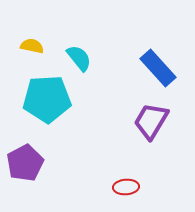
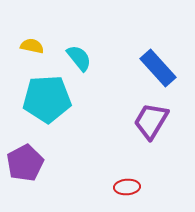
red ellipse: moved 1 px right
